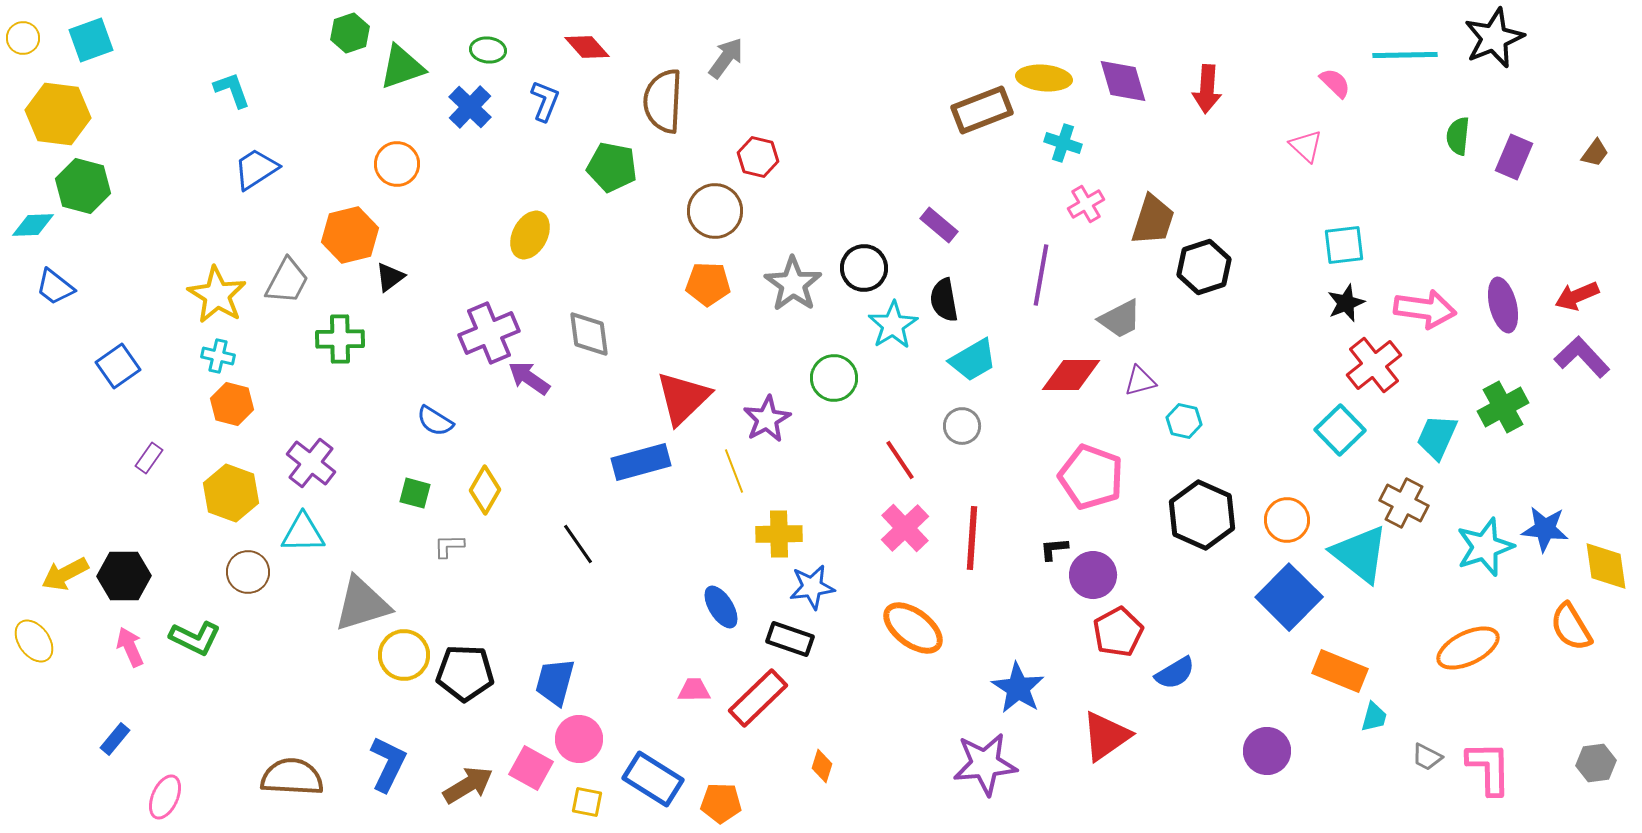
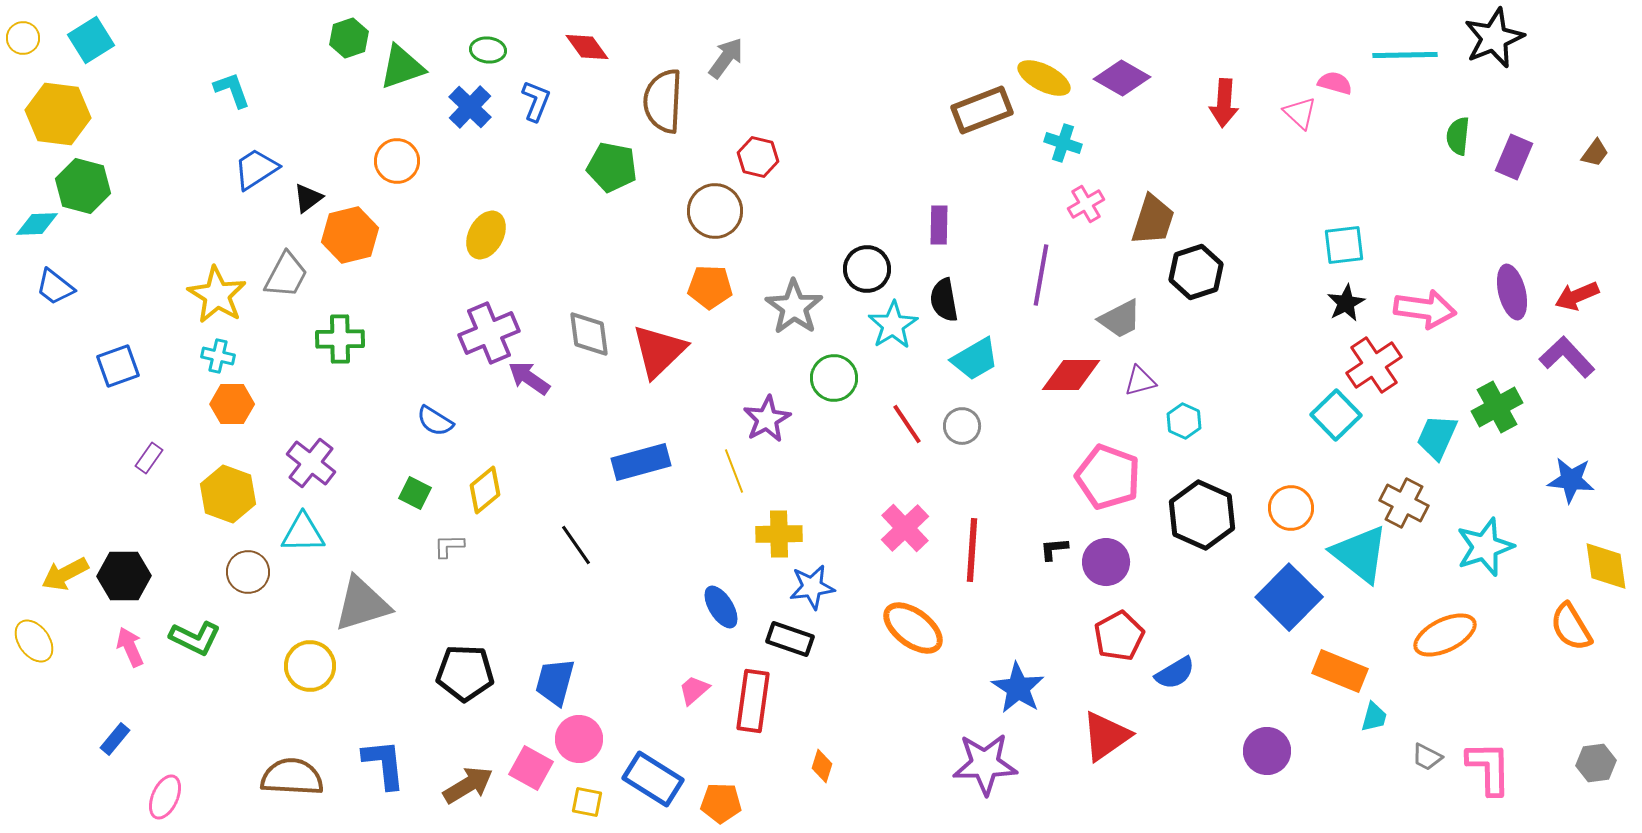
green hexagon at (350, 33): moved 1 px left, 5 px down
cyan square at (91, 40): rotated 12 degrees counterclockwise
red diamond at (587, 47): rotated 6 degrees clockwise
yellow ellipse at (1044, 78): rotated 22 degrees clockwise
purple diamond at (1123, 81): moved 1 px left, 3 px up; rotated 44 degrees counterclockwise
pink semicircle at (1335, 83): rotated 28 degrees counterclockwise
red arrow at (1207, 89): moved 17 px right, 14 px down
blue L-shape at (545, 101): moved 9 px left
pink triangle at (1306, 146): moved 6 px left, 33 px up
orange circle at (397, 164): moved 3 px up
cyan diamond at (33, 225): moved 4 px right, 1 px up
purple rectangle at (939, 225): rotated 51 degrees clockwise
yellow ellipse at (530, 235): moved 44 px left
black hexagon at (1204, 267): moved 8 px left, 5 px down
black circle at (864, 268): moved 3 px right, 1 px down
black triangle at (390, 277): moved 82 px left, 79 px up
gray trapezoid at (287, 281): moved 1 px left, 6 px up
orange pentagon at (708, 284): moved 2 px right, 3 px down
gray star at (793, 284): moved 1 px right, 23 px down
black star at (1346, 303): rotated 6 degrees counterclockwise
purple ellipse at (1503, 305): moved 9 px right, 13 px up
purple L-shape at (1582, 357): moved 15 px left
cyan trapezoid at (973, 360): moved 2 px right, 1 px up
red cross at (1374, 365): rotated 4 degrees clockwise
blue square at (118, 366): rotated 15 degrees clockwise
red triangle at (683, 398): moved 24 px left, 47 px up
orange hexagon at (232, 404): rotated 15 degrees counterclockwise
green cross at (1503, 407): moved 6 px left
cyan hexagon at (1184, 421): rotated 12 degrees clockwise
cyan square at (1340, 430): moved 4 px left, 15 px up
red line at (900, 460): moved 7 px right, 36 px up
pink pentagon at (1091, 477): moved 17 px right
yellow diamond at (485, 490): rotated 21 degrees clockwise
yellow hexagon at (231, 493): moved 3 px left, 1 px down
green square at (415, 493): rotated 12 degrees clockwise
orange circle at (1287, 520): moved 4 px right, 12 px up
blue star at (1545, 529): moved 26 px right, 49 px up
red line at (972, 538): moved 12 px down
black line at (578, 544): moved 2 px left, 1 px down
purple circle at (1093, 575): moved 13 px right, 13 px up
red pentagon at (1118, 632): moved 1 px right, 4 px down
orange ellipse at (1468, 648): moved 23 px left, 13 px up
yellow circle at (404, 655): moved 94 px left, 11 px down
pink trapezoid at (694, 690): rotated 40 degrees counterclockwise
red rectangle at (758, 698): moved 5 px left, 3 px down; rotated 38 degrees counterclockwise
blue L-shape at (388, 764): moved 4 px left; rotated 32 degrees counterclockwise
purple star at (985, 764): rotated 4 degrees clockwise
